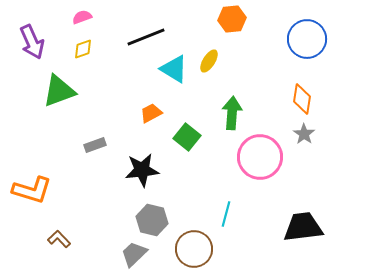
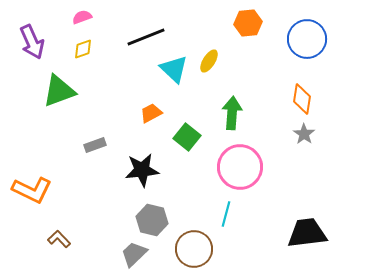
orange hexagon: moved 16 px right, 4 px down
cyan triangle: rotated 12 degrees clockwise
pink circle: moved 20 px left, 10 px down
orange L-shape: rotated 9 degrees clockwise
black trapezoid: moved 4 px right, 6 px down
